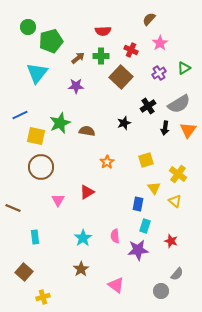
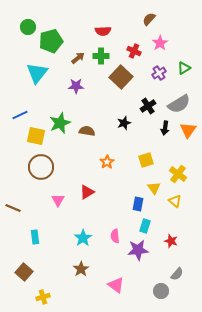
red cross at (131, 50): moved 3 px right, 1 px down
